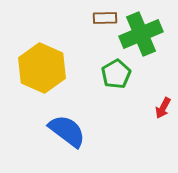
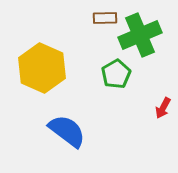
green cross: moved 1 px left, 1 px down
